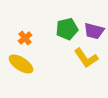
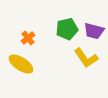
orange cross: moved 3 px right
